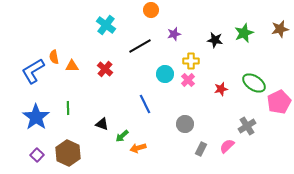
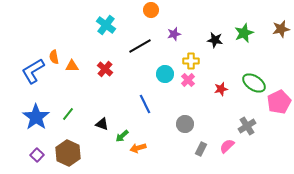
brown star: moved 1 px right
green line: moved 6 px down; rotated 40 degrees clockwise
